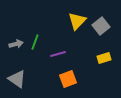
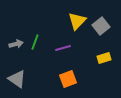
purple line: moved 5 px right, 6 px up
